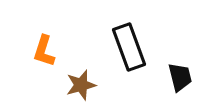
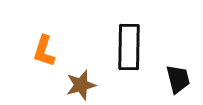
black rectangle: rotated 21 degrees clockwise
black trapezoid: moved 2 px left, 2 px down
